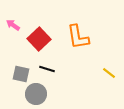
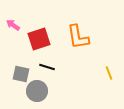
red square: rotated 25 degrees clockwise
black line: moved 2 px up
yellow line: rotated 32 degrees clockwise
gray circle: moved 1 px right, 3 px up
